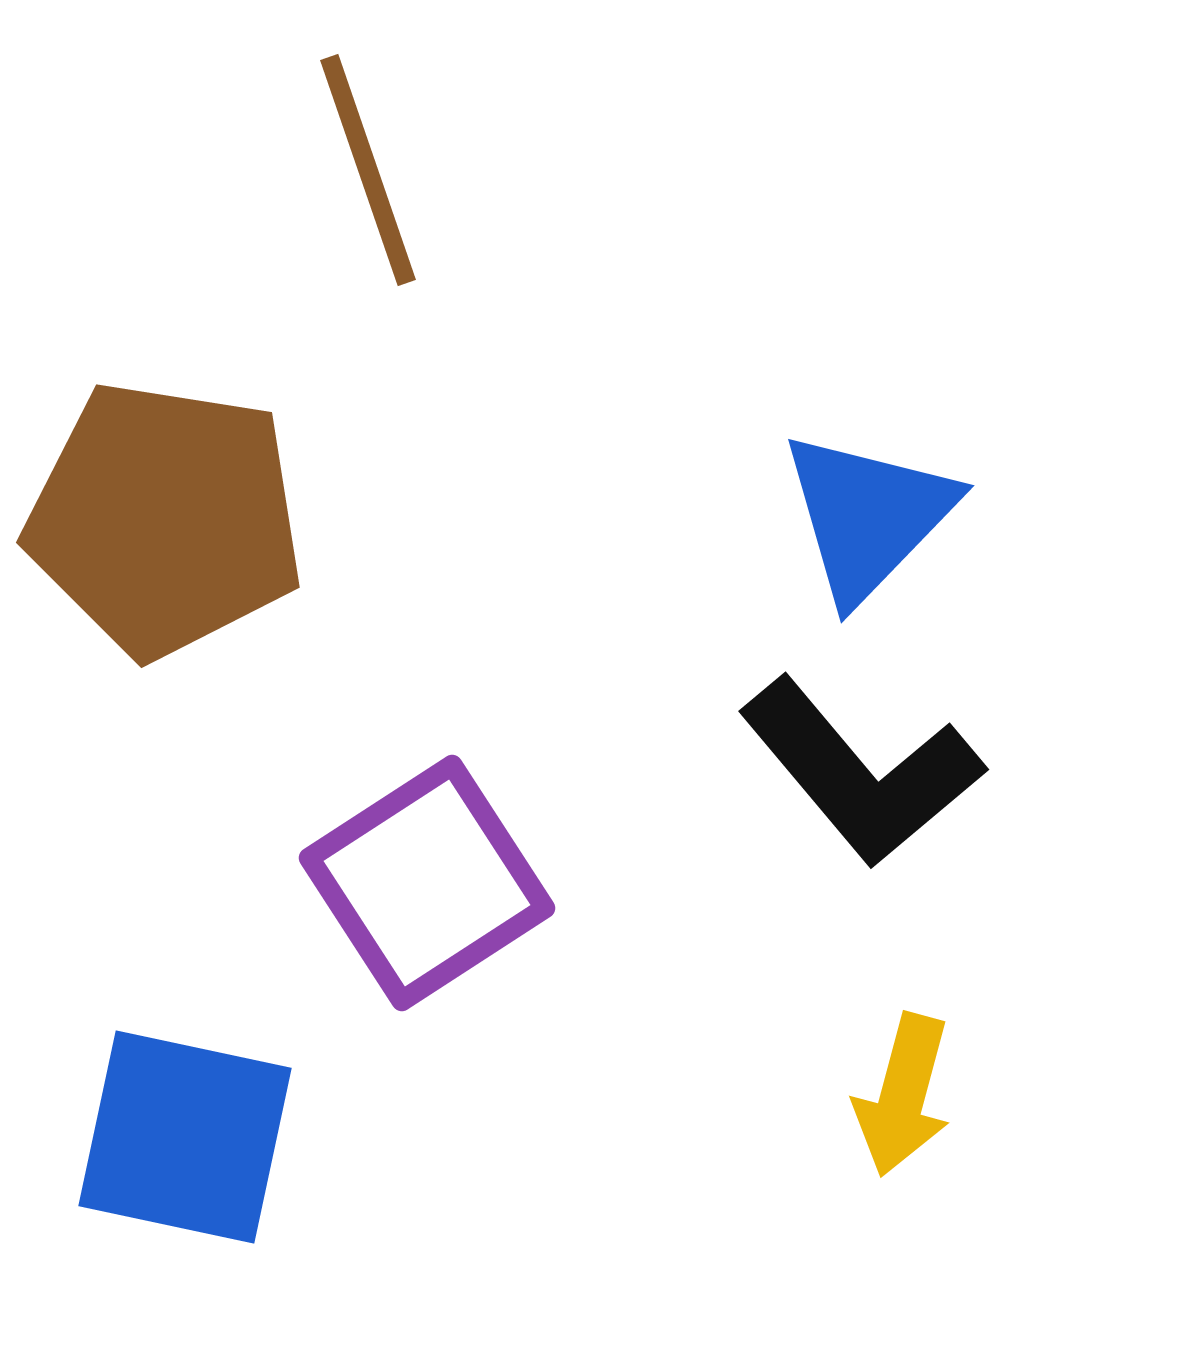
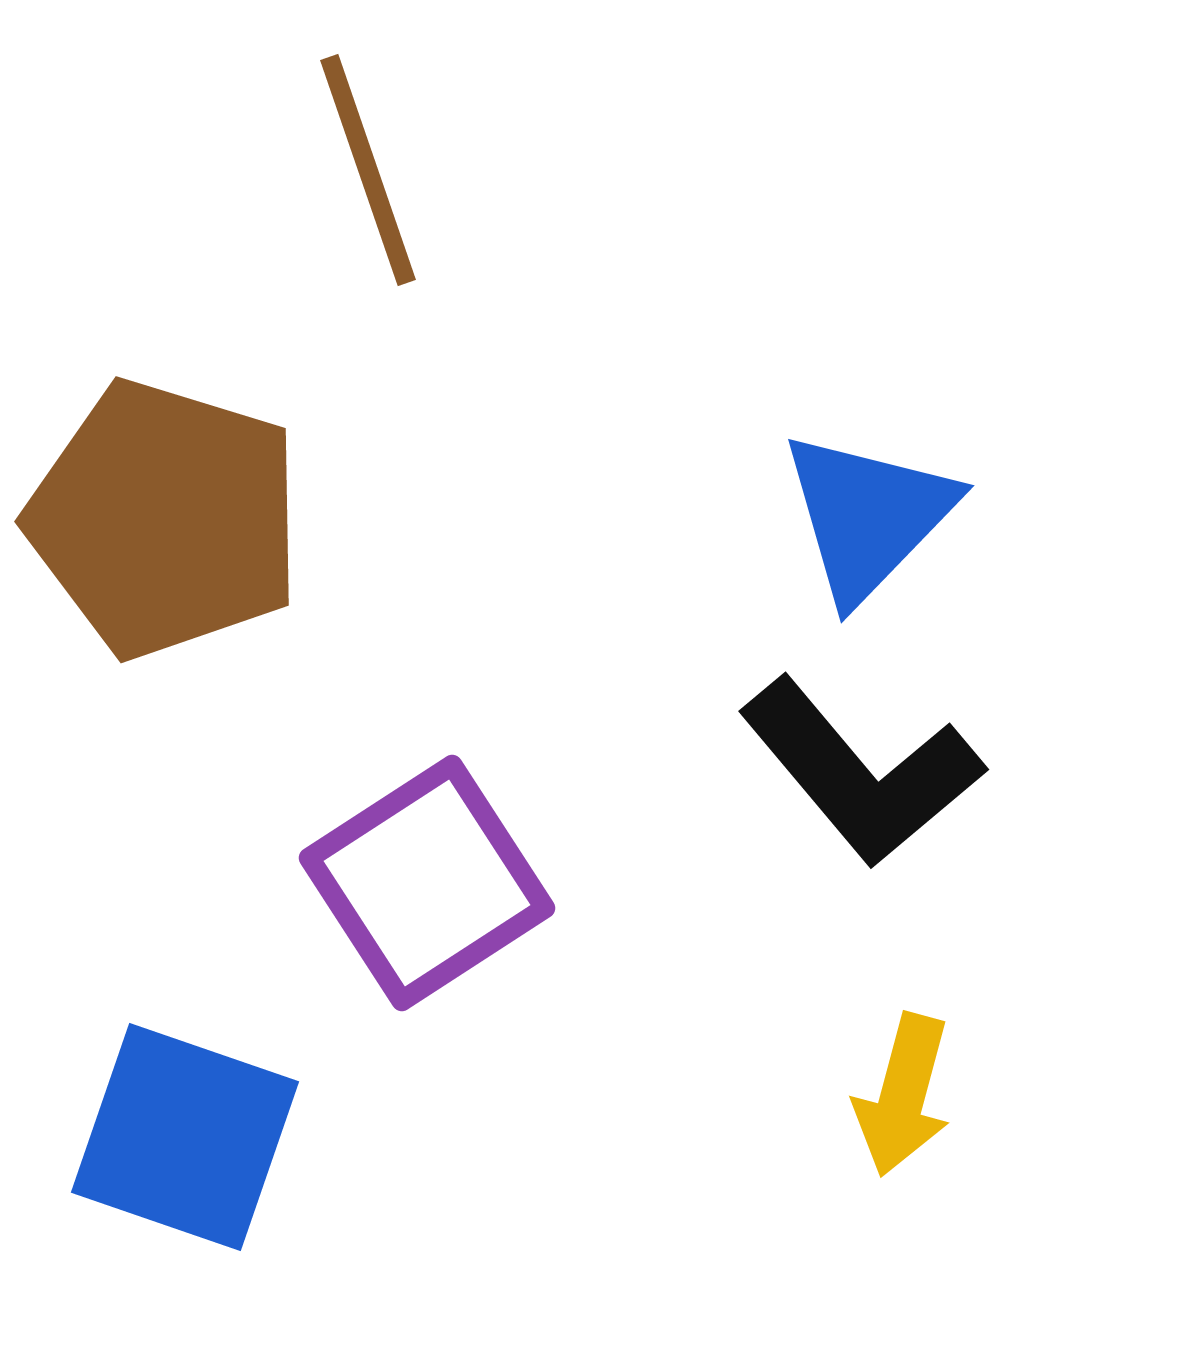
brown pentagon: rotated 8 degrees clockwise
blue square: rotated 7 degrees clockwise
